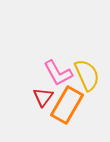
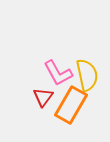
yellow semicircle: rotated 12 degrees clockwise
orange rectangle: moved 4 px right
